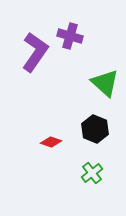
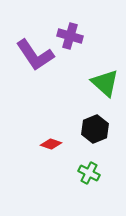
purple L-shape: moved 3 px down; rotated 111 degrees clockwise
black hexagon: rotated 16 degrees clockwise
red diamond: moved 2 px down
green cross: moved 3 px left; rotated 25 degrees counterclockwise
